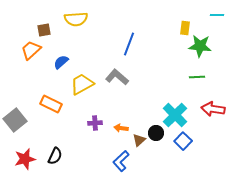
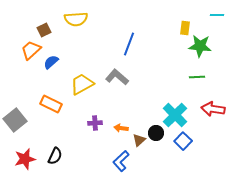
brown square: rotated 16 degrees counterclockwise
blue semicircle: moved 10 px left
